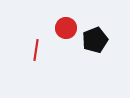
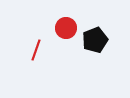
red line: rotated 10 degrees clockwise
